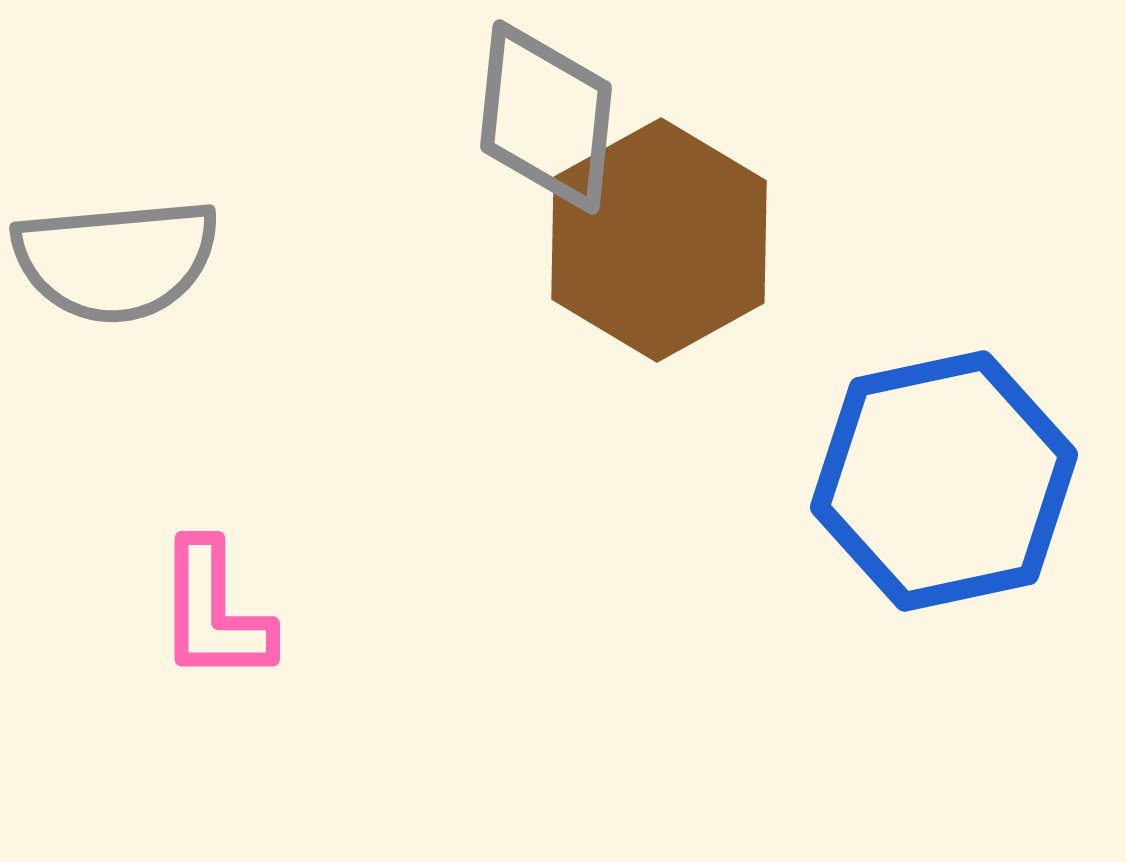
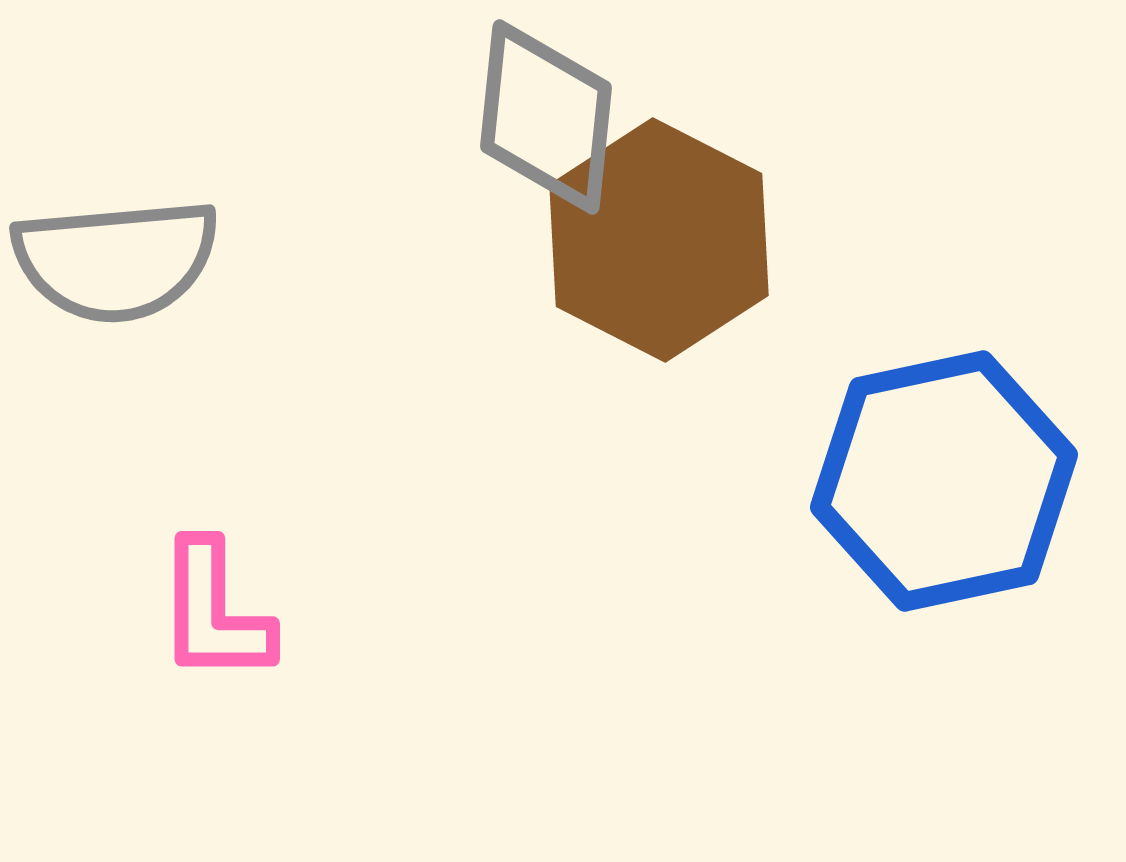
brown hexagon: rotated 4 degrees counterclockwise
